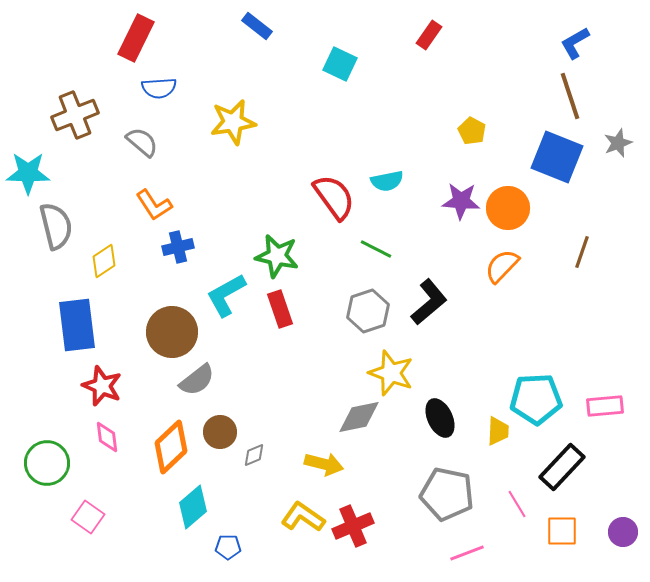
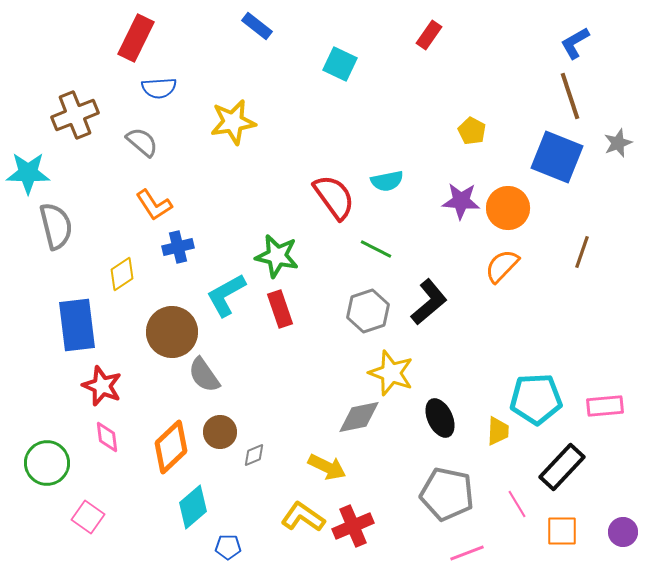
yellow diamond at (104, 261): moved 18 px right, 13 px down
gray semicircle at (197, 380): moved 7 px right, 5 px up; rotated 93 degrees clockwise
yellow arrow at (324, 464): moved 3 px right, 3 px down; rotated 12 degrees clockwise
